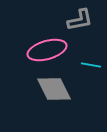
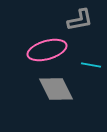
gray diamond: moved 2 px right
